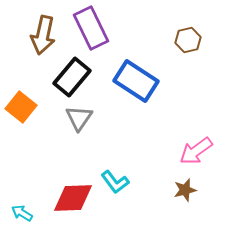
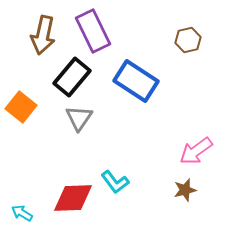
purple rectangle: moved 2 px right, 3 px down
